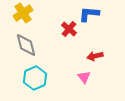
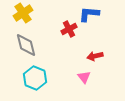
red cross: rotated 21 degrees clockwise
cyan hexagon: rotated 15 degrees counterclockwise
